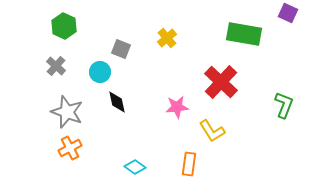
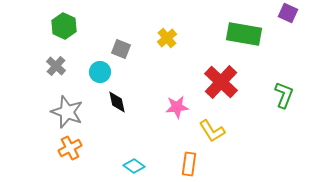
green L-shape: moved 10 px up
cyan diamond: moved 1 px left, 1 px up
